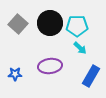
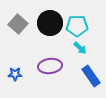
blue rectangle: rotated 65 degrees counterclockwise
